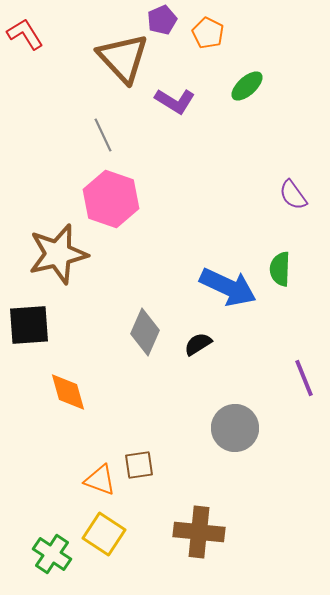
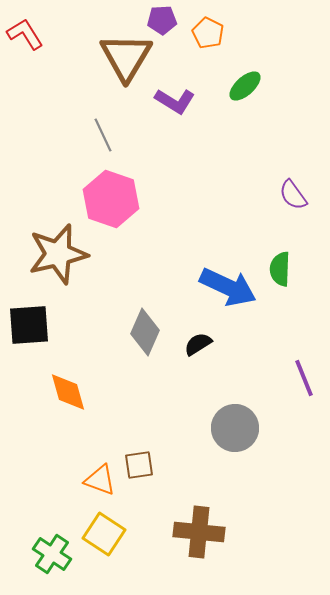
purple pentagon: rotated 20 degrees clockwise
brown triangle: moved 3 px right, 1 px up; rotated 14 degrees clockwise
green ellipse: moved 2 px left
